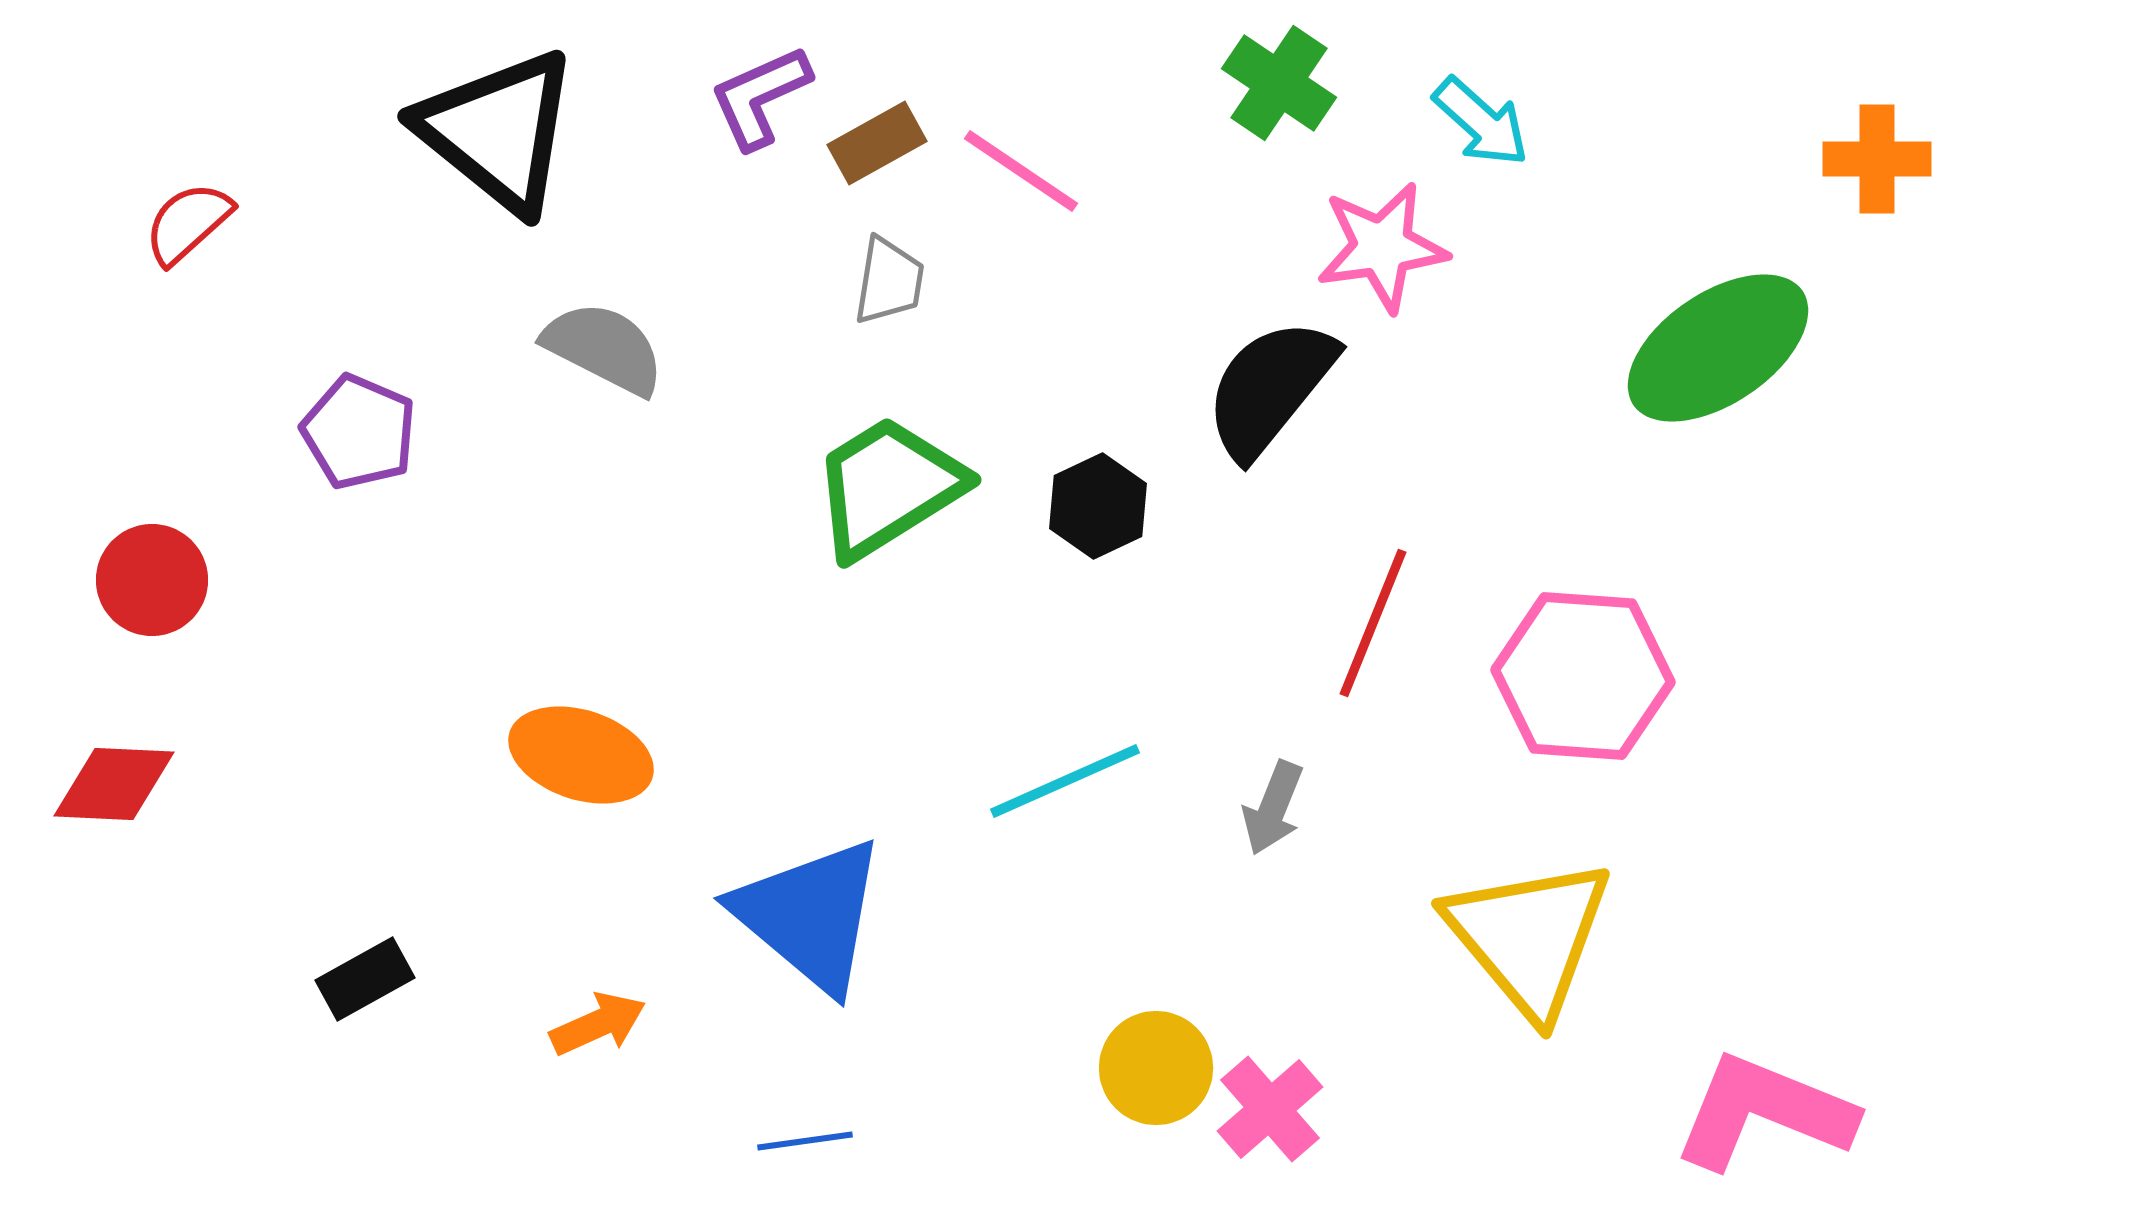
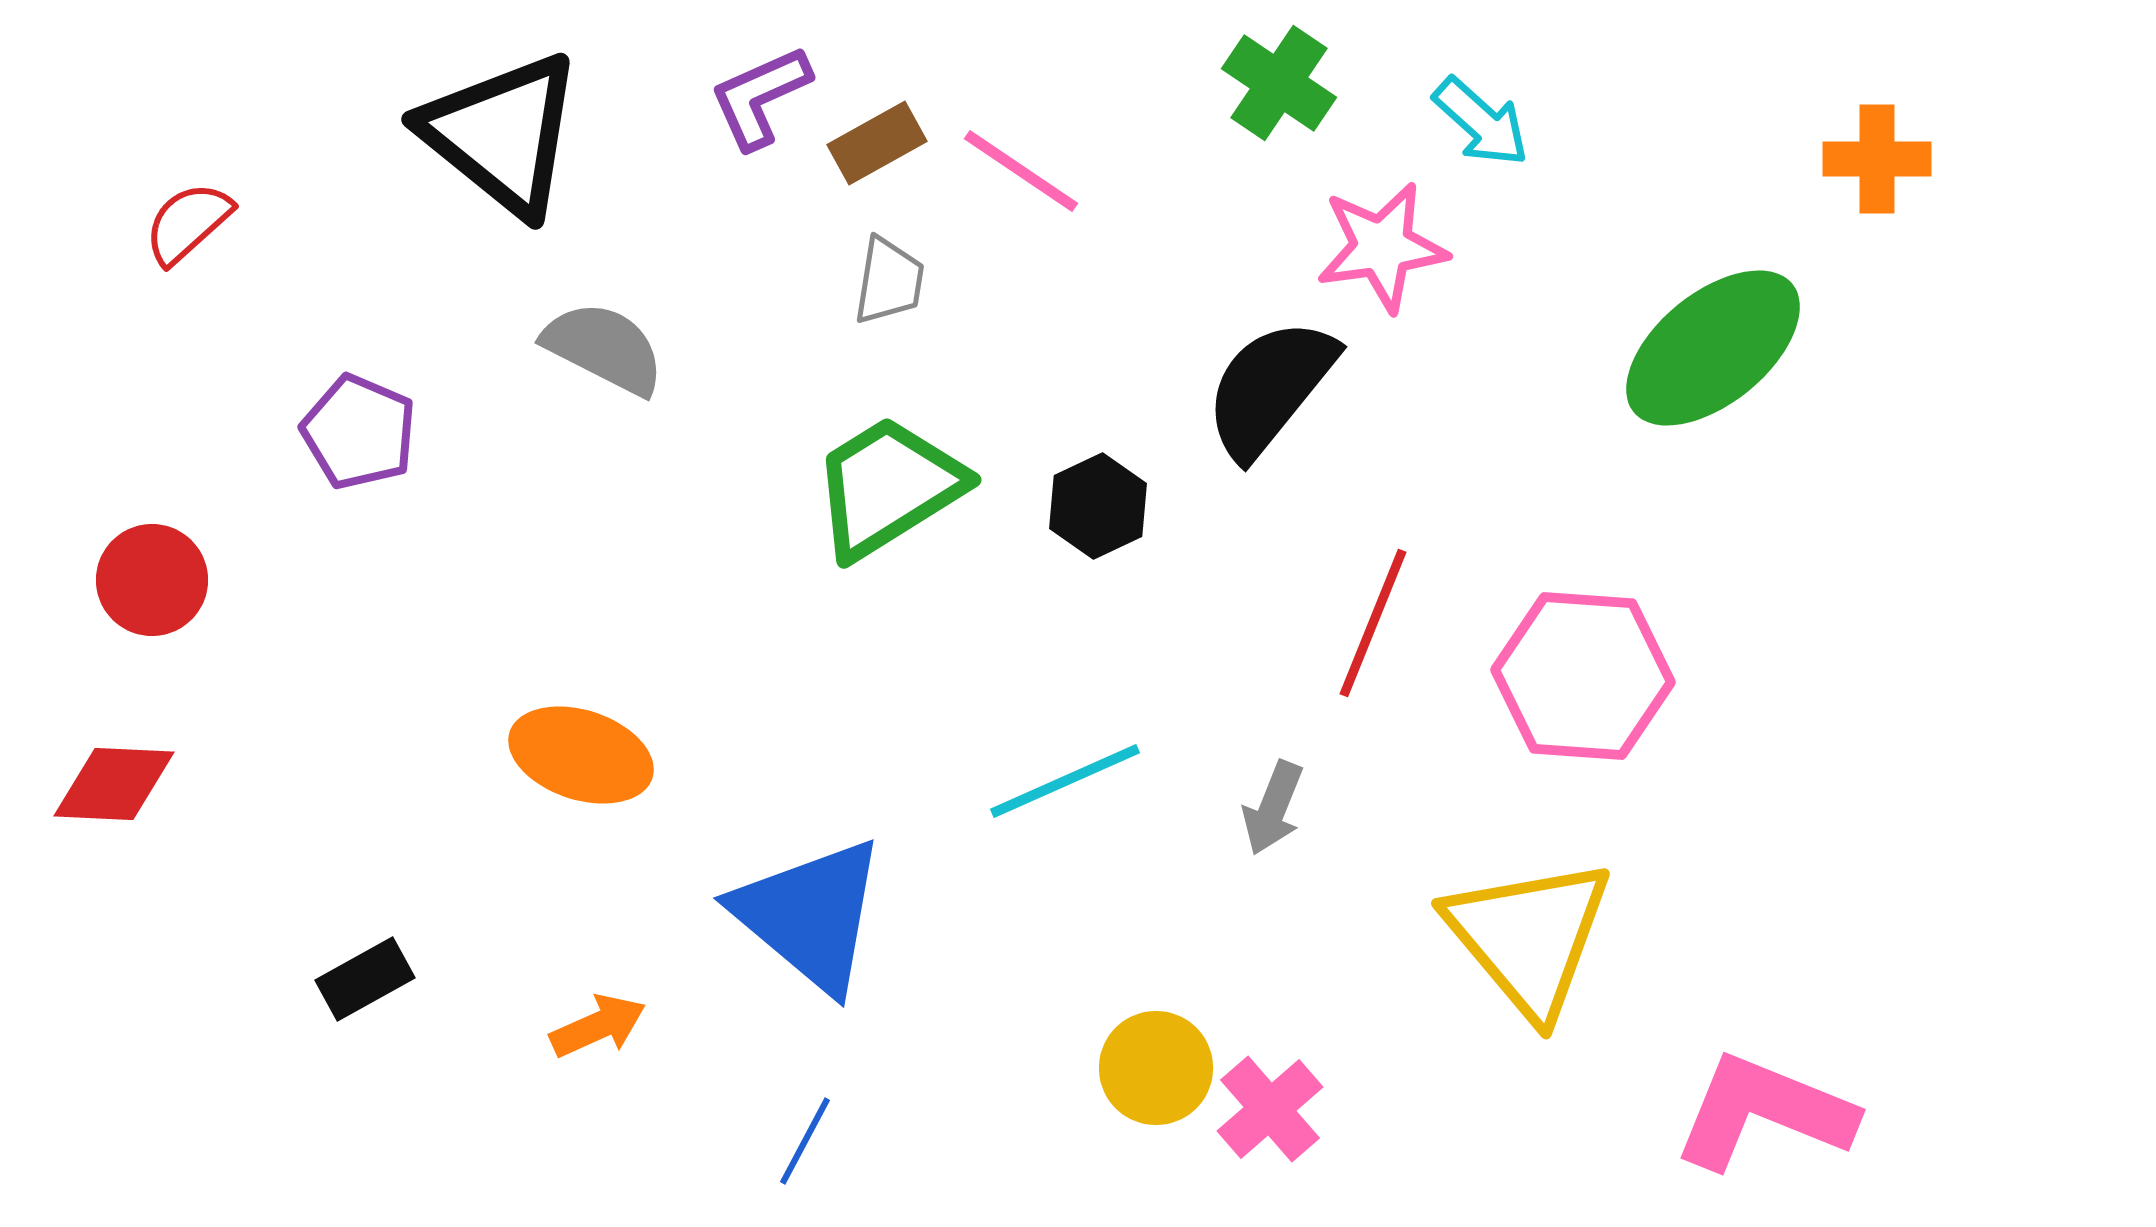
black triangle: moved 4 px right, 3 px down
green ellipse: moved 5 px left; rotated 5 degrees counterclockwise
orange arrow: moved 2 px down
blue line: rotated 54 degrees counterclockwise
